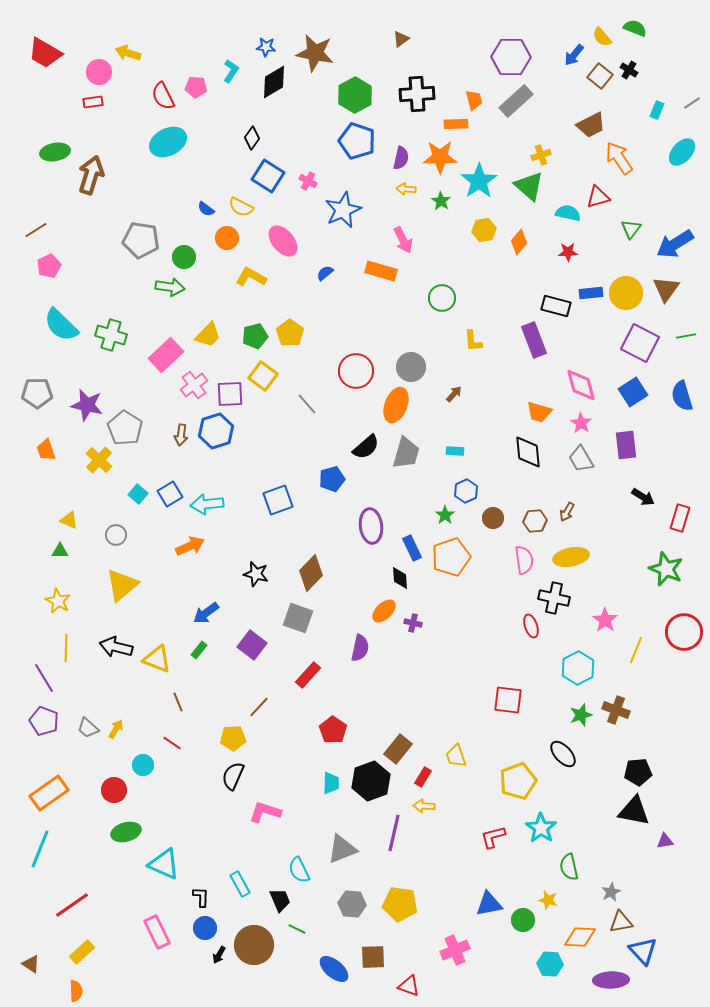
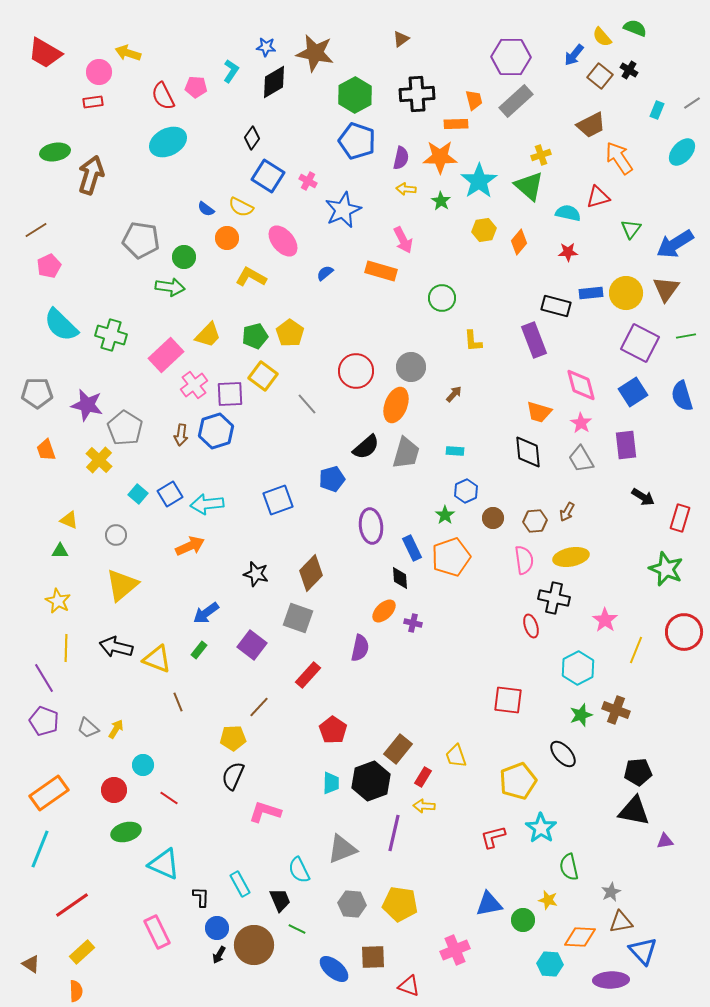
red line at (172, 743): moved 3 px left, 55 px down
blue circle at (205, 928): moved 12 px right
